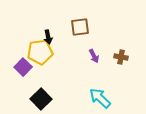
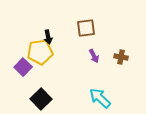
brown square: moved 6 px right, 1 px down
